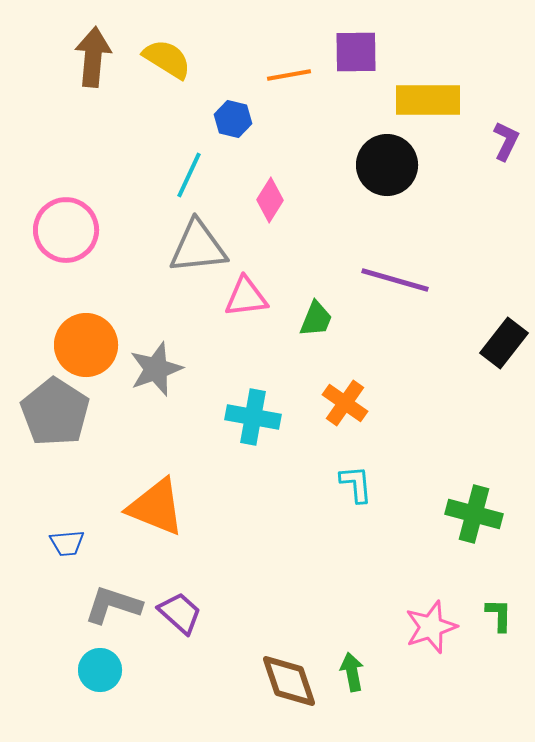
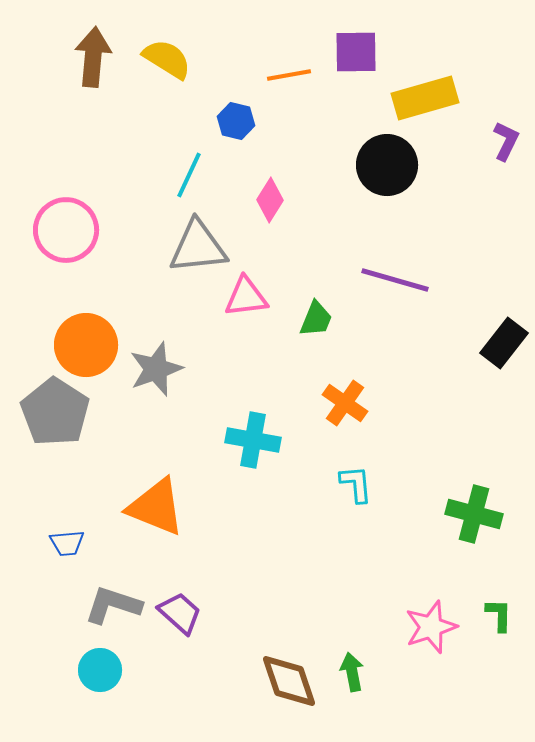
yellow rectangle: moved 3 px left, 2 px up; rotated 16 degrees counterclockwise
blue hexagon: moved 3 px right, 2 px down
cyan cross: moved 23 px down
